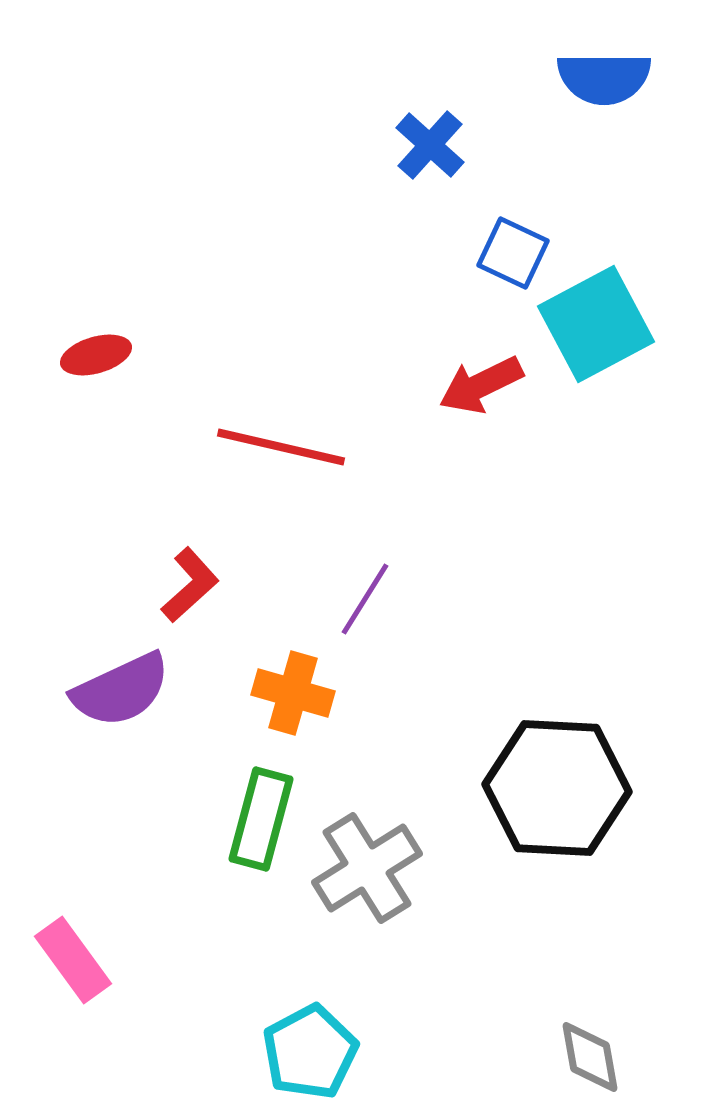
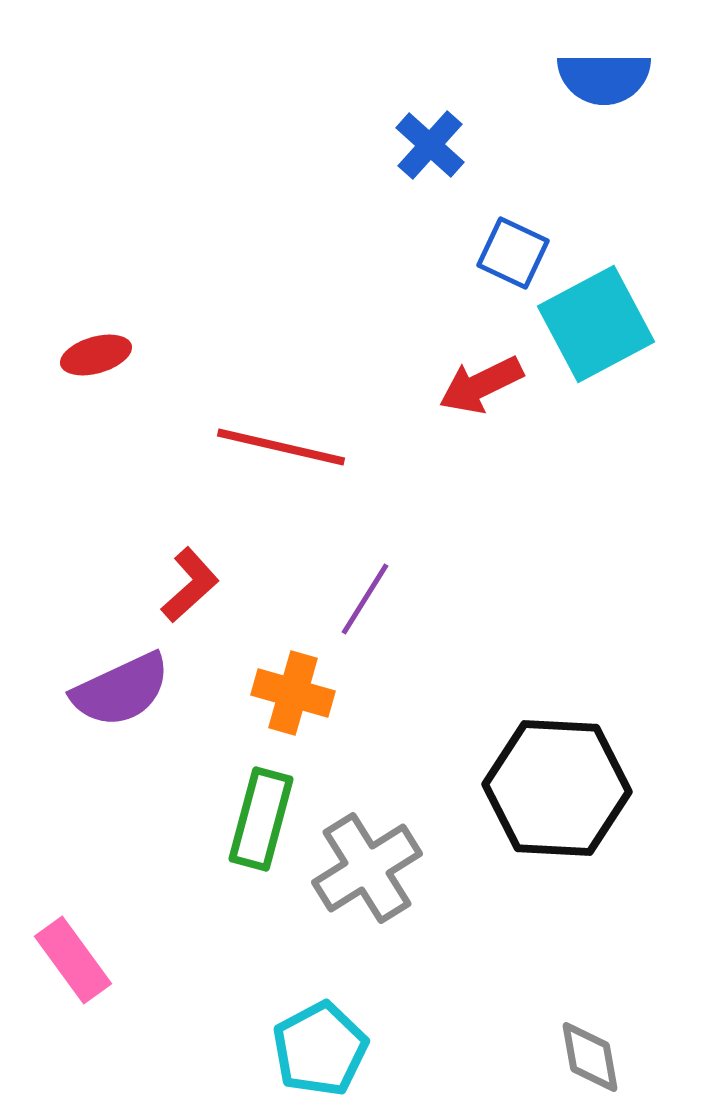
cyan pentagon: moved 10 px right, 3 px up
